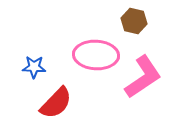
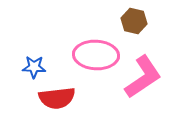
red semicircle: moved 1 px right, 5 px up; rotated 39 degrees clockwise
